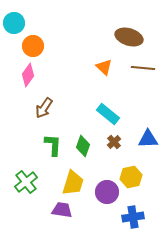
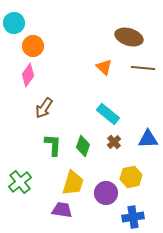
green cross: moved 6 px left
purple circle: moved 1 px left, 1 px down
